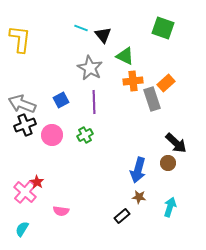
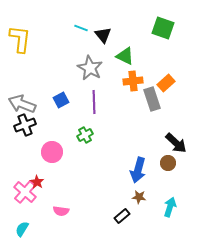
pink circle: moved 17 px down
